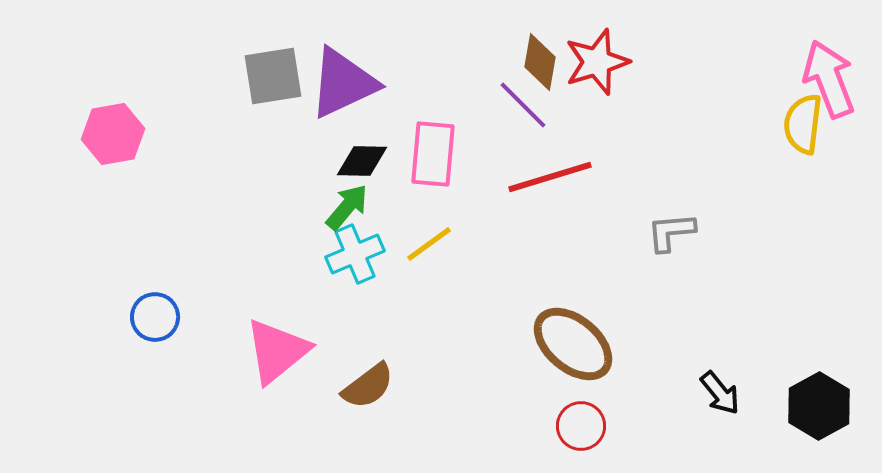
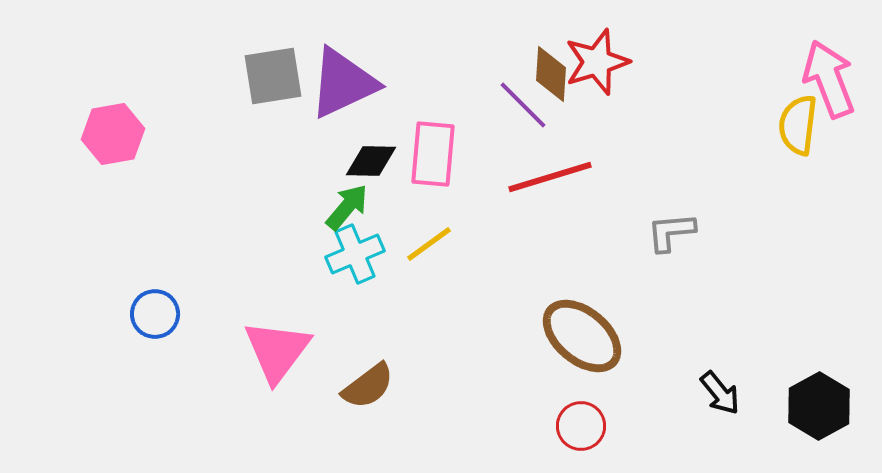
brown diamond: moved 11 px right, 12 px down; rotated 6 degrees counterclockwise
yellow semicircle: moved 5 px left, 1 px down
black diamond: moved 9 px right
blue circle: moved 3 px up
brown ellipse: moved 9 px right, 8 px up
pink triangle: rotated 14 degrees counterclockwise
